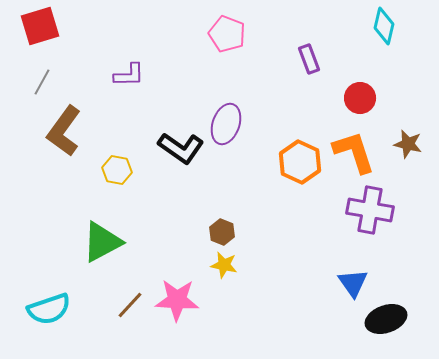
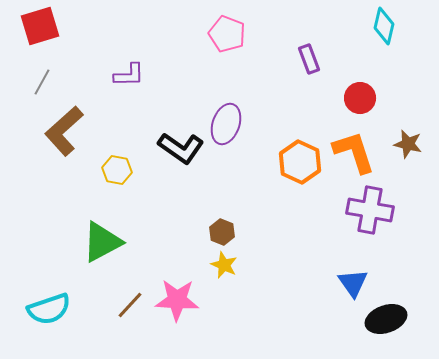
brown L-shape: rotated 12 degrees clockwise
yellow star: rotated 12 degrees clockwise
